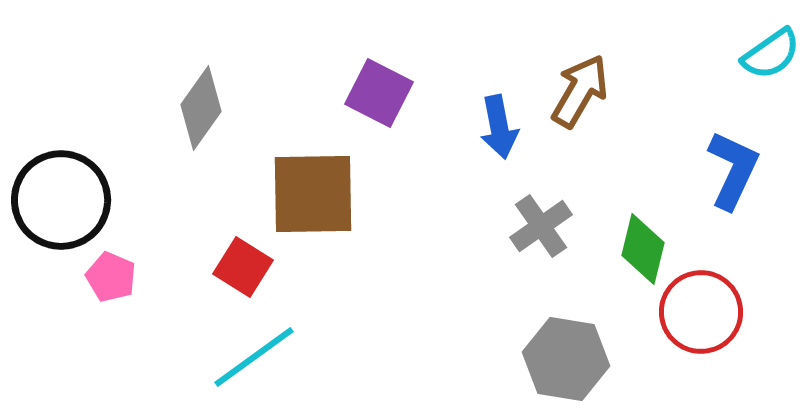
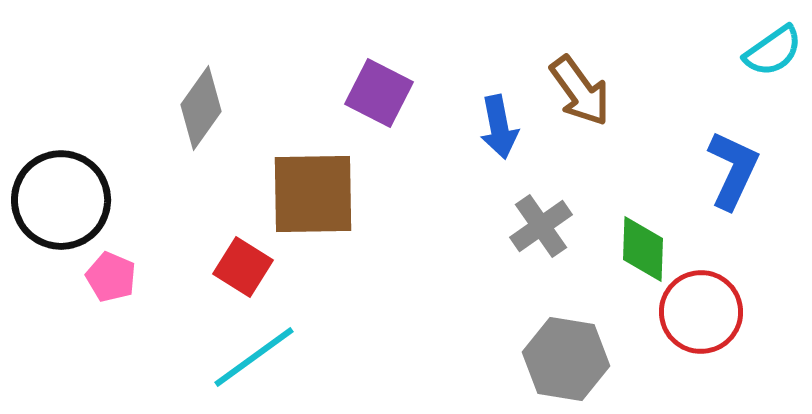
cyan semicircle: moved 2 px right, 3 px up
brown arrow: rotated 114 degrees clockwise
green diamond: rotated 12 degrees counterclockwise
